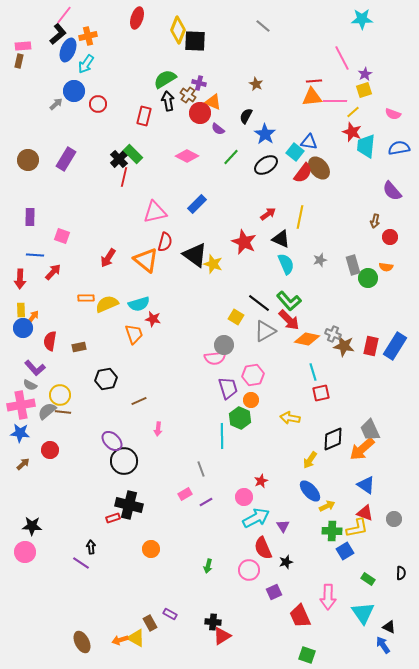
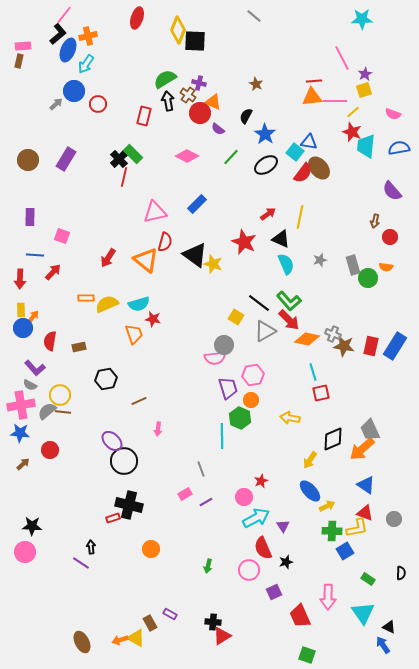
gray line at (263, 26): moved 9 px left, 10 px up
